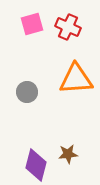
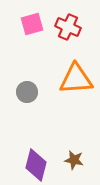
brown star: moved 6 px right, 6 px down; rotated 18 degrees clockwise
